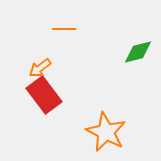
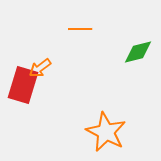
orange line: moved 16 px right
red rectangle: moved 21 px left, 10 px up; rotated 54 degrees clockwise
